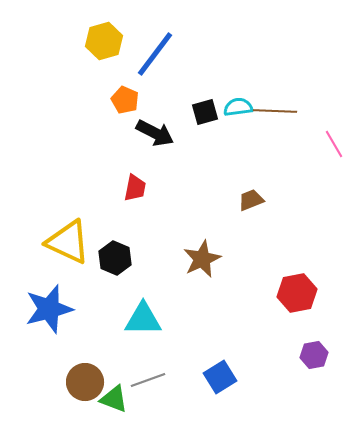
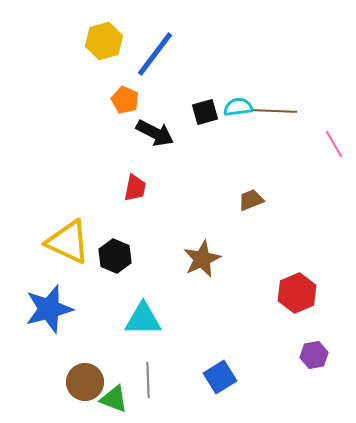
black hexagon: moved 2 px up
red hexagon: rotated 12 degrees counterclockwise
gray line: rotated 72 degrees counterclockwise
